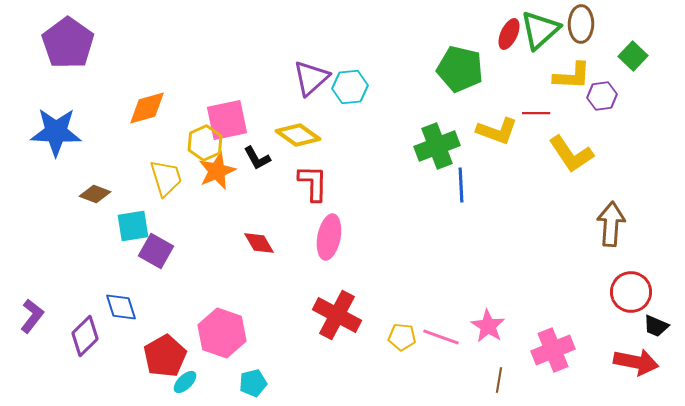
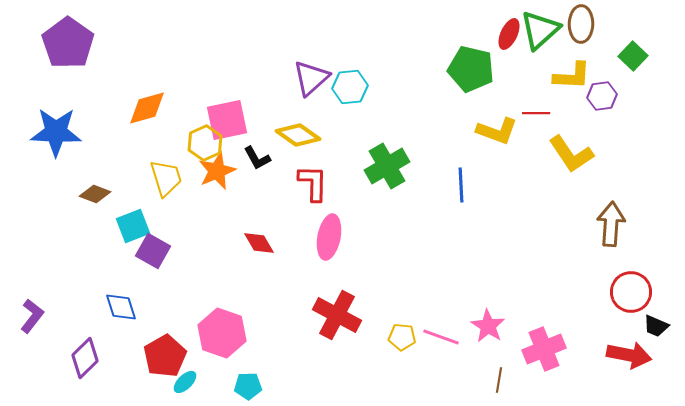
green pentagon at (460, 69): moved 11 px right
green cross at (437, 146): moved 50 px left, 20 px down; rotated 9 degrees counterclockwise
cyan square at (133, 226): rotated 12 degrees counterclockwise
purple square at (156, 251): moved 3 px left
purple diamond at (85, 336): moved 22 px down
pink cross at (553, 350): moved 9 px left, 1 px up
red arrow at (636, 362): moved 7 px left, 7 px up
cyan pentagon at (253, 383): moved 5 px left, 3 px down; rotated 12 degrees clockwise
